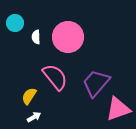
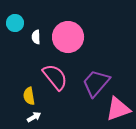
yellow semicircle: rotated 42 degrees counterclockwise
